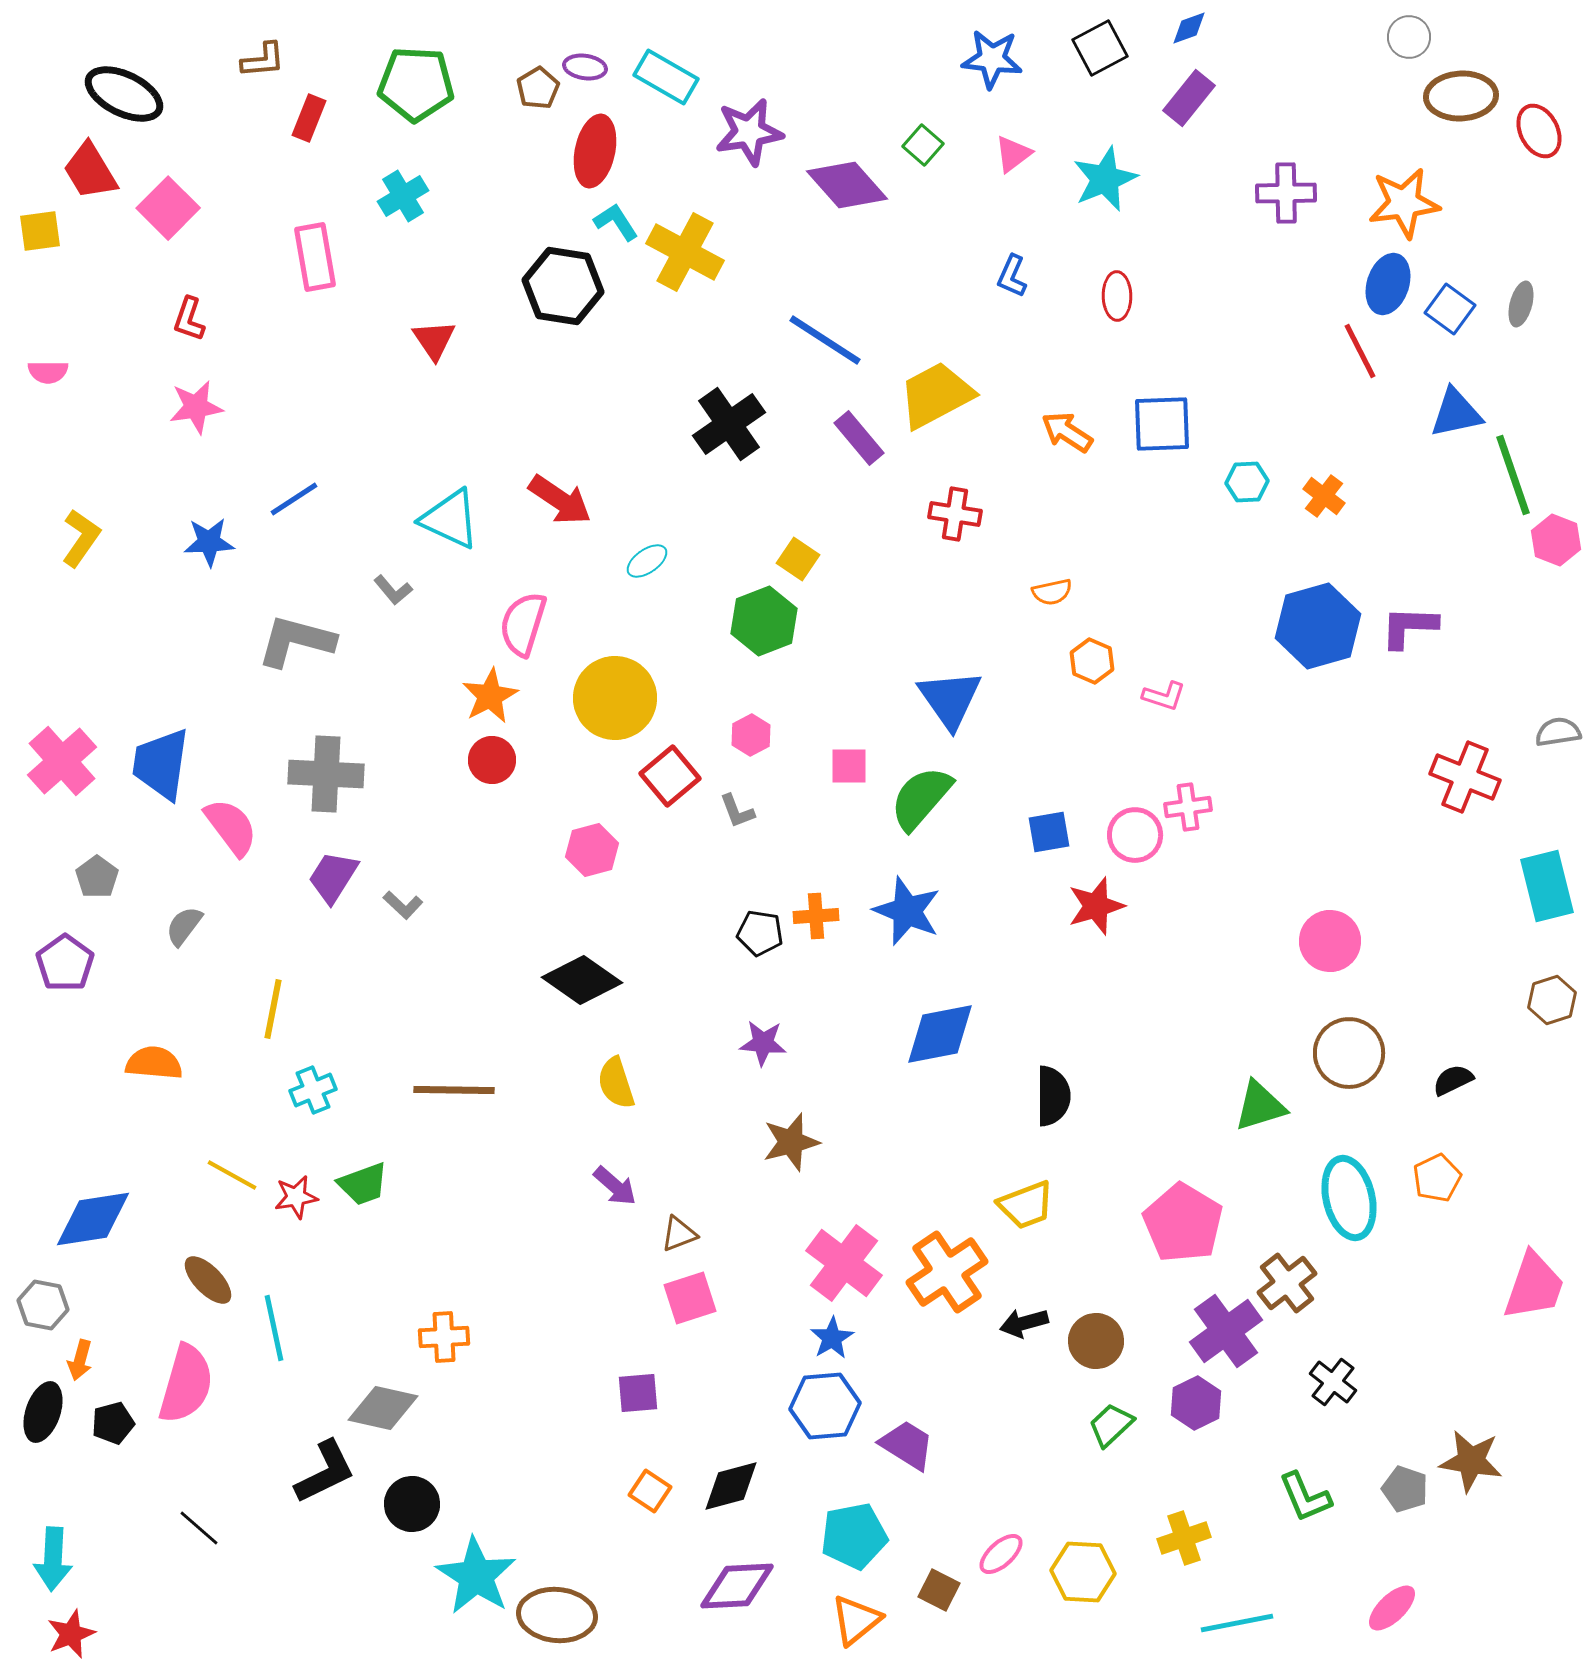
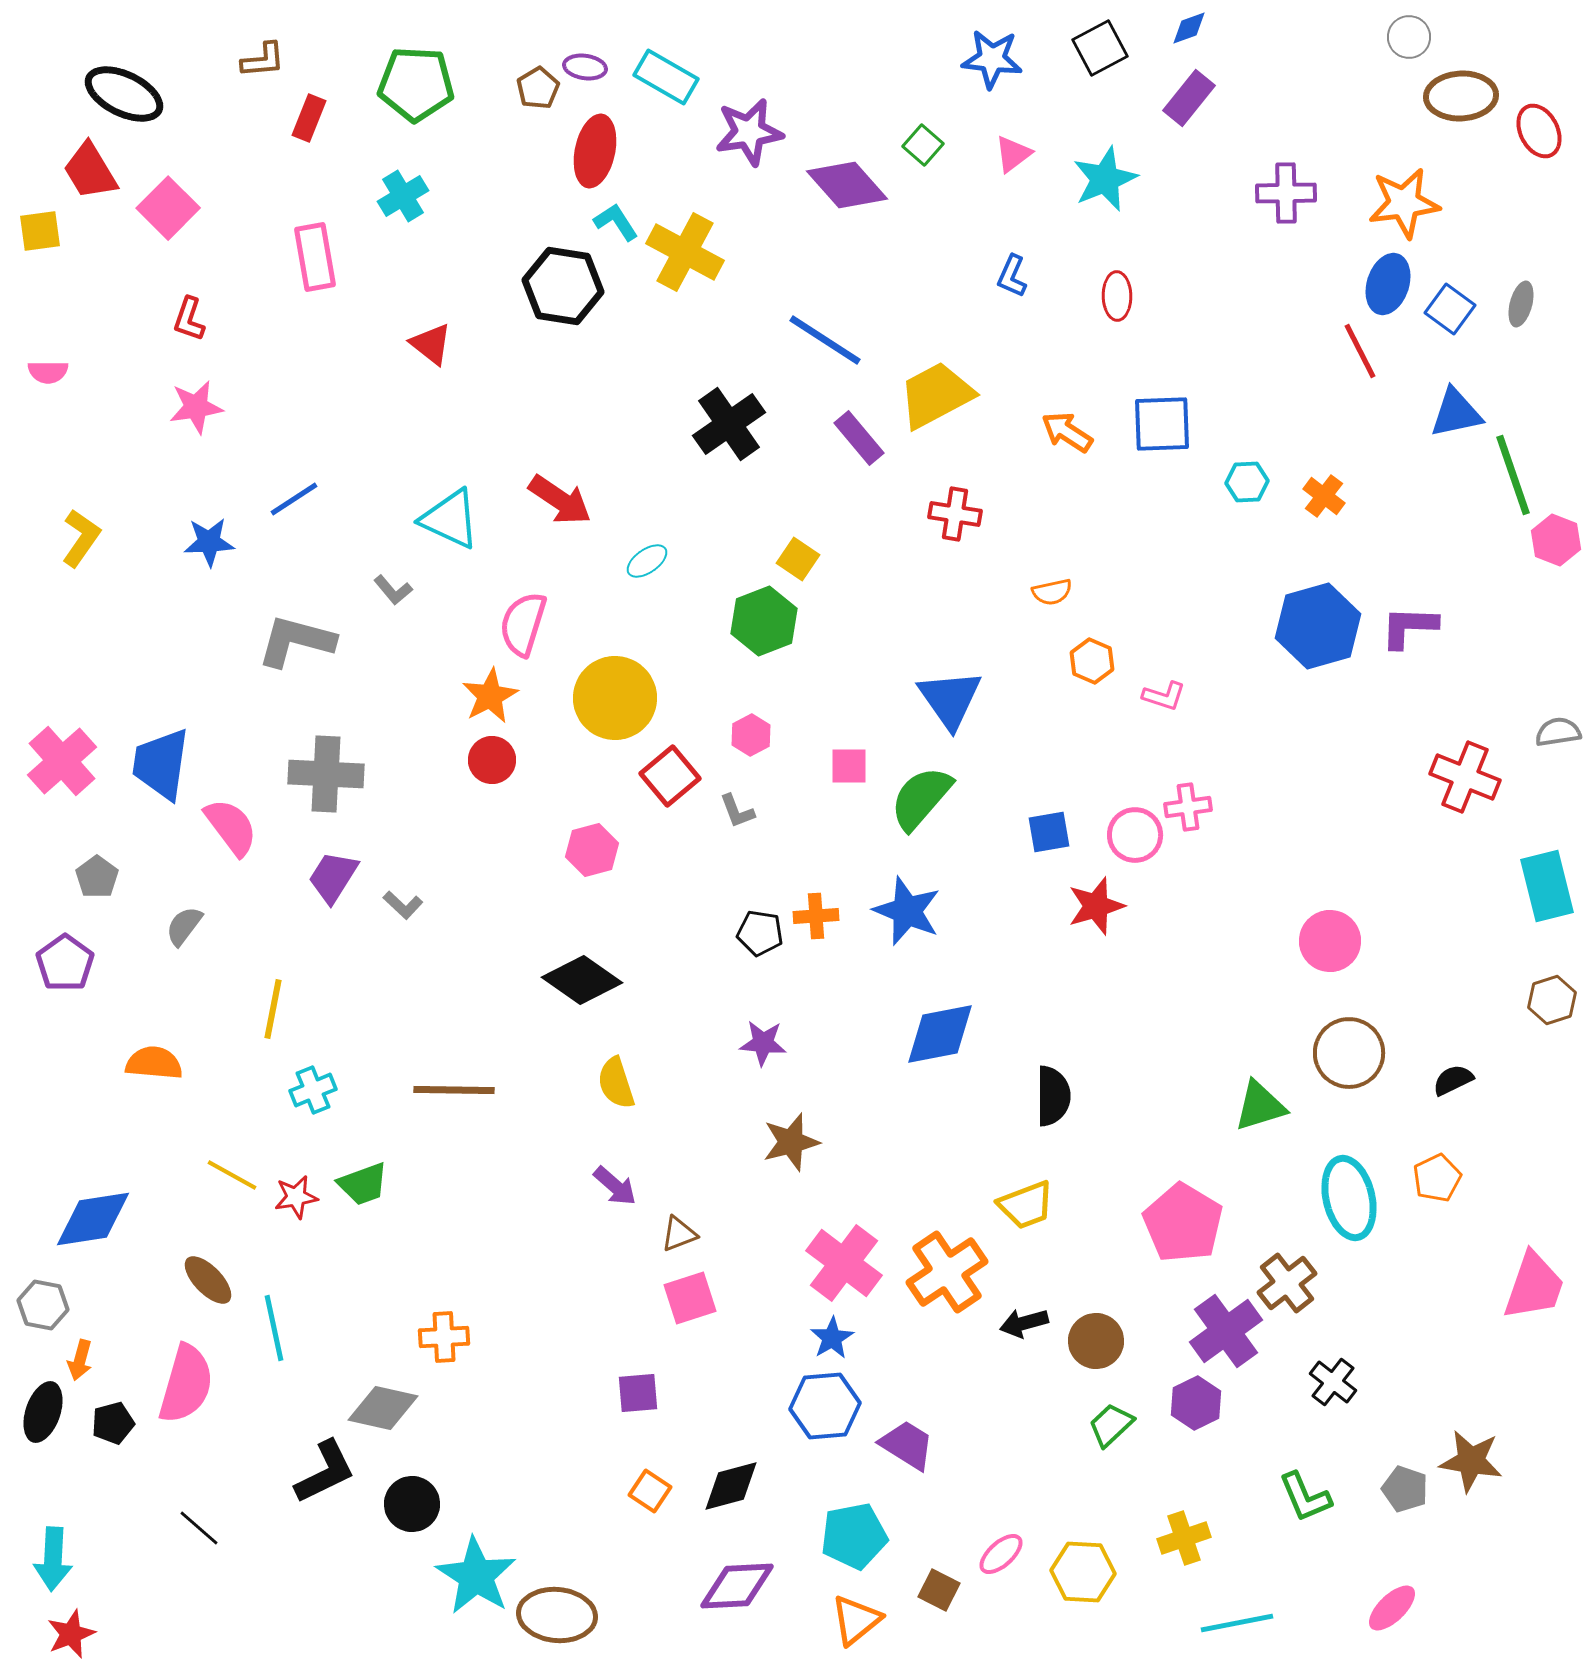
red triangle at (434, 340): moved 3 px left, 4 px down; rotated 18 degrees counterclockwise
